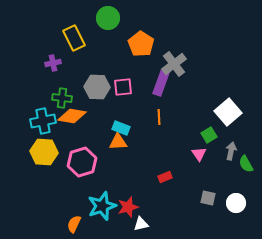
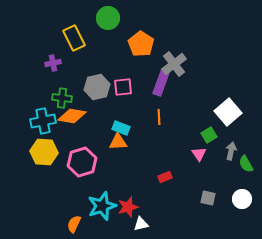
gray hexagon: rotated 15 degrees counterclockwise
white circle: moved 6 px right, 4 px up
